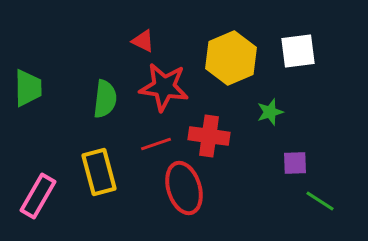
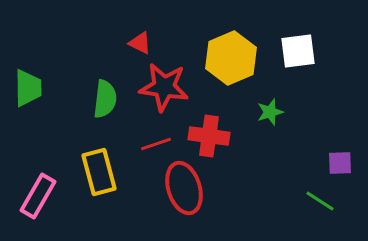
red triangle: moved 3 px left, 2 px down
purple square: moved 45 px right
